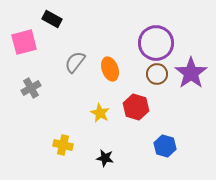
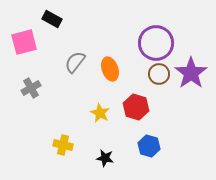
brown circle: moved 2 px right
blue hexagon: moved 16 px left
